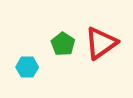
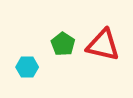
red triangle: moved 2 px right, 2 px down; rotated 48 degrees clockwise
